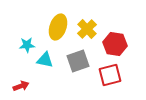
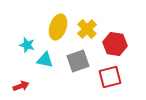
cyan star: rotated 21 degrees clockwise
red square: moved 2 px down
